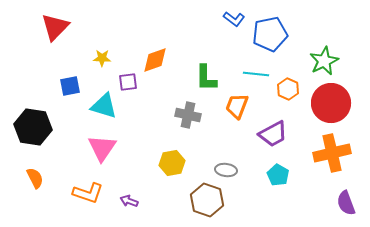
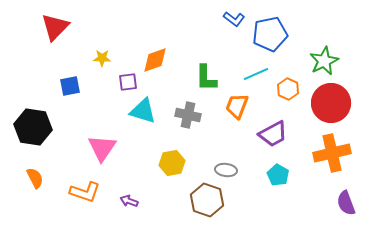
cyan line: rotated 30 degrees counterclockwise
cyan triangle: moved 39 px right, 5 px down
orange L-shape: moved 3 px left, 1 px up
